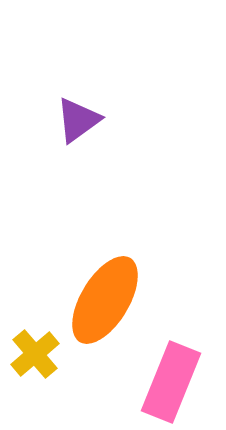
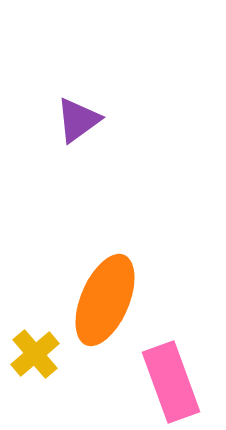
orange ellipse: rotated 8 degrees counterclockwise
pink rectangle: rotated 42 degrees counterclockwise
